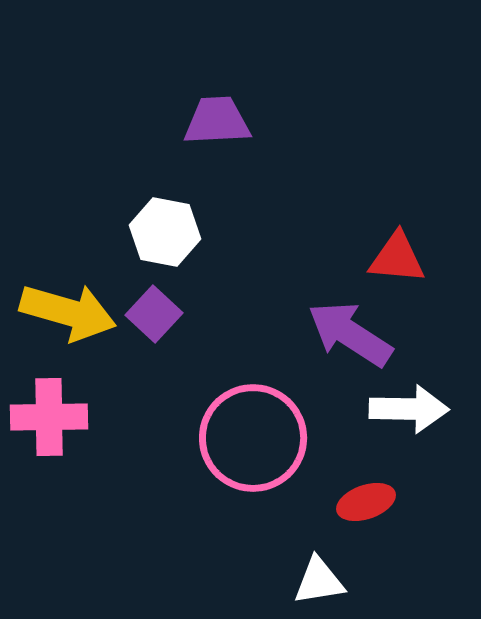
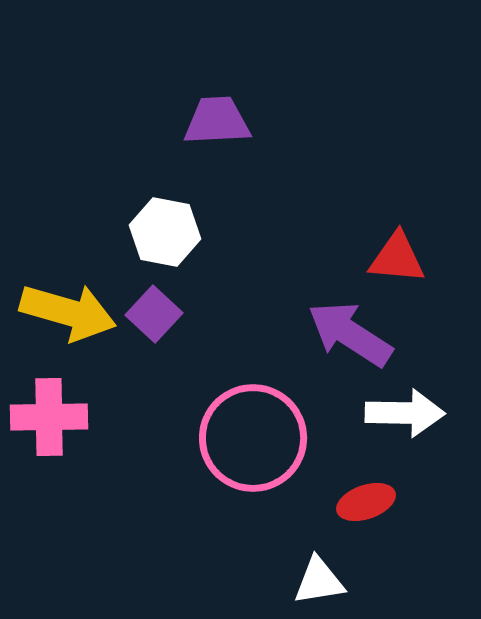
white arrow: moved 4 px left, 4 px down
